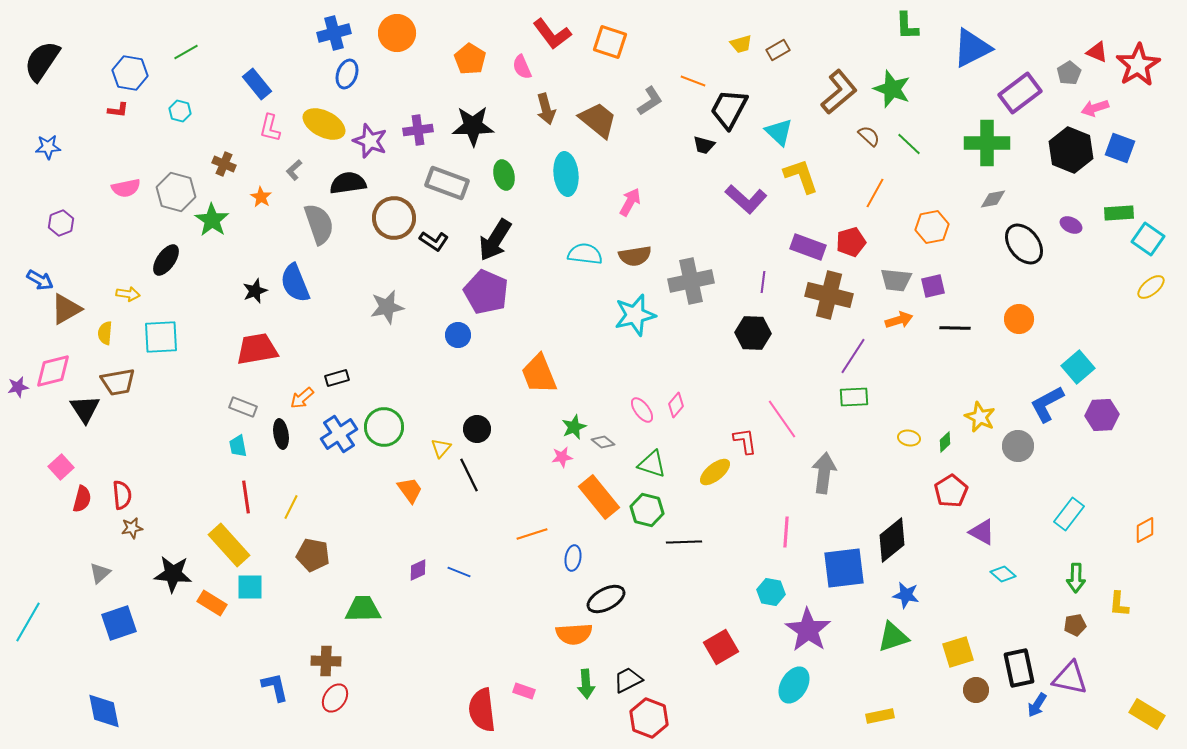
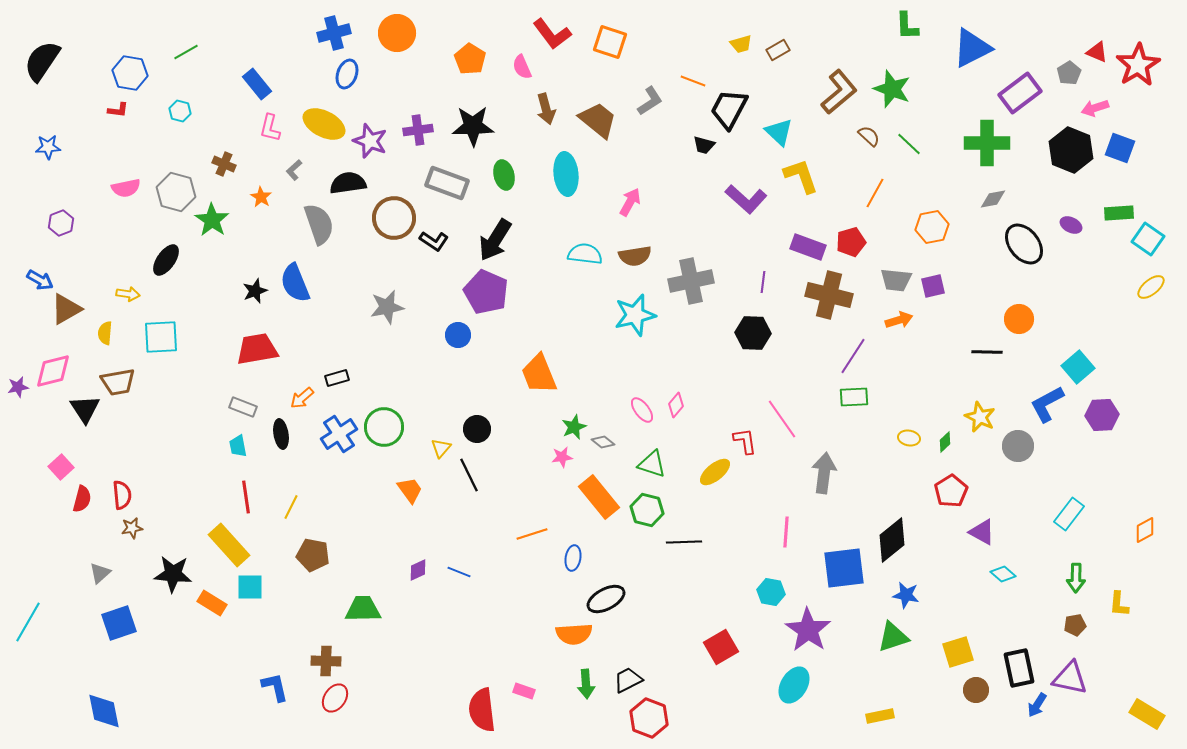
black line at (955, 328): moved 32 px right, 24 px down
